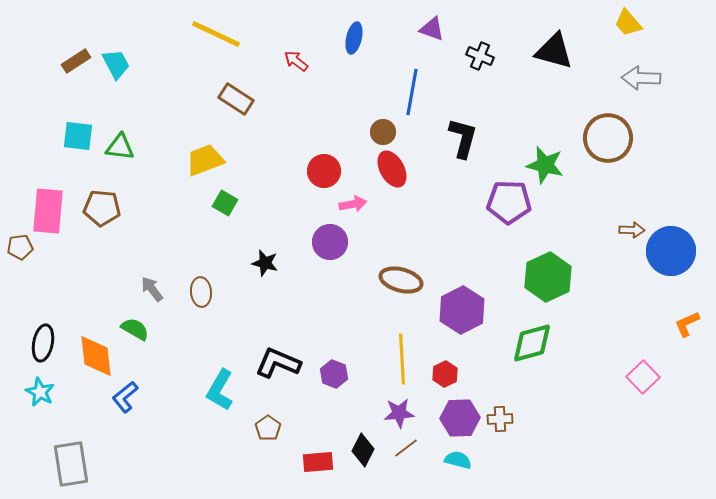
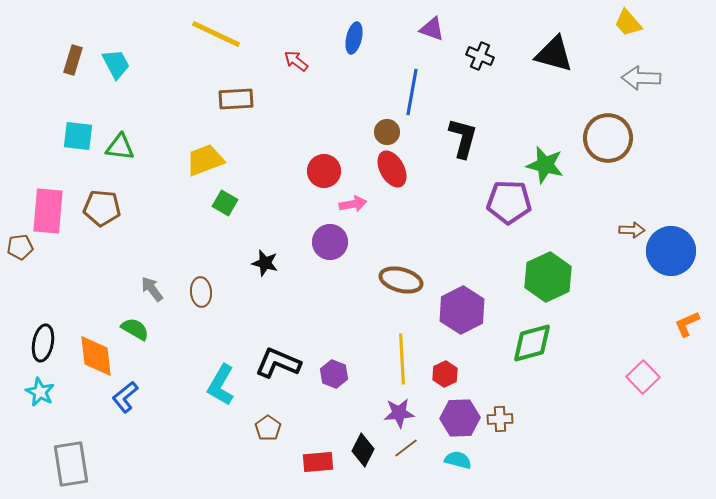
black triangle at (554, 51): moved 3 px down
brown rectangle at (76, 61): moved 3 px left, 1 px up; rotated 40 degrees counterclockwise
brown rectangle at (236, 99): rotated 36 degrees counterclockwise
brown circle at (383, 132): moved 4 px right
cyan L-shape at (220, 390): moved 1 px right, 5 px up
